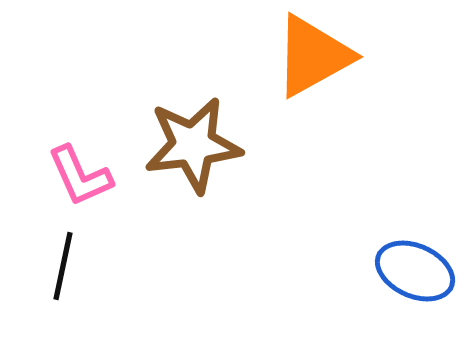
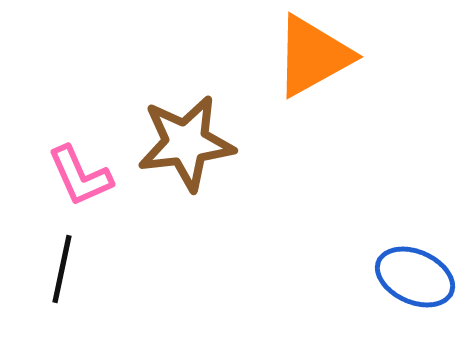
brown star: moved 7 px left, 2 px up
black line: moved 1 px left, 3 px down
blue ellipse: moved 6 px down
